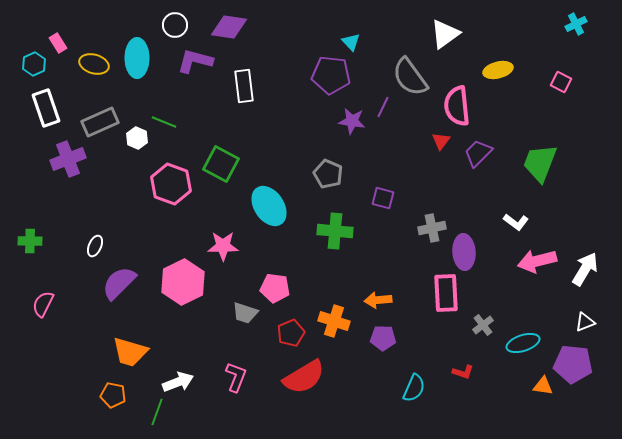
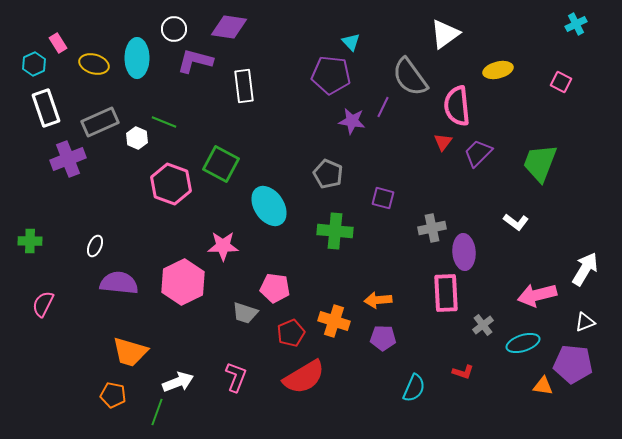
white circle at (175, 25): moved 1 px left, 4 px down
red triangle at (441, 141): moved 2 px right, 1 px down
pink arrow at (537, 261): moved 34 px down
purple semicircle at (119, 283): rotated 51 degrees clockwise
